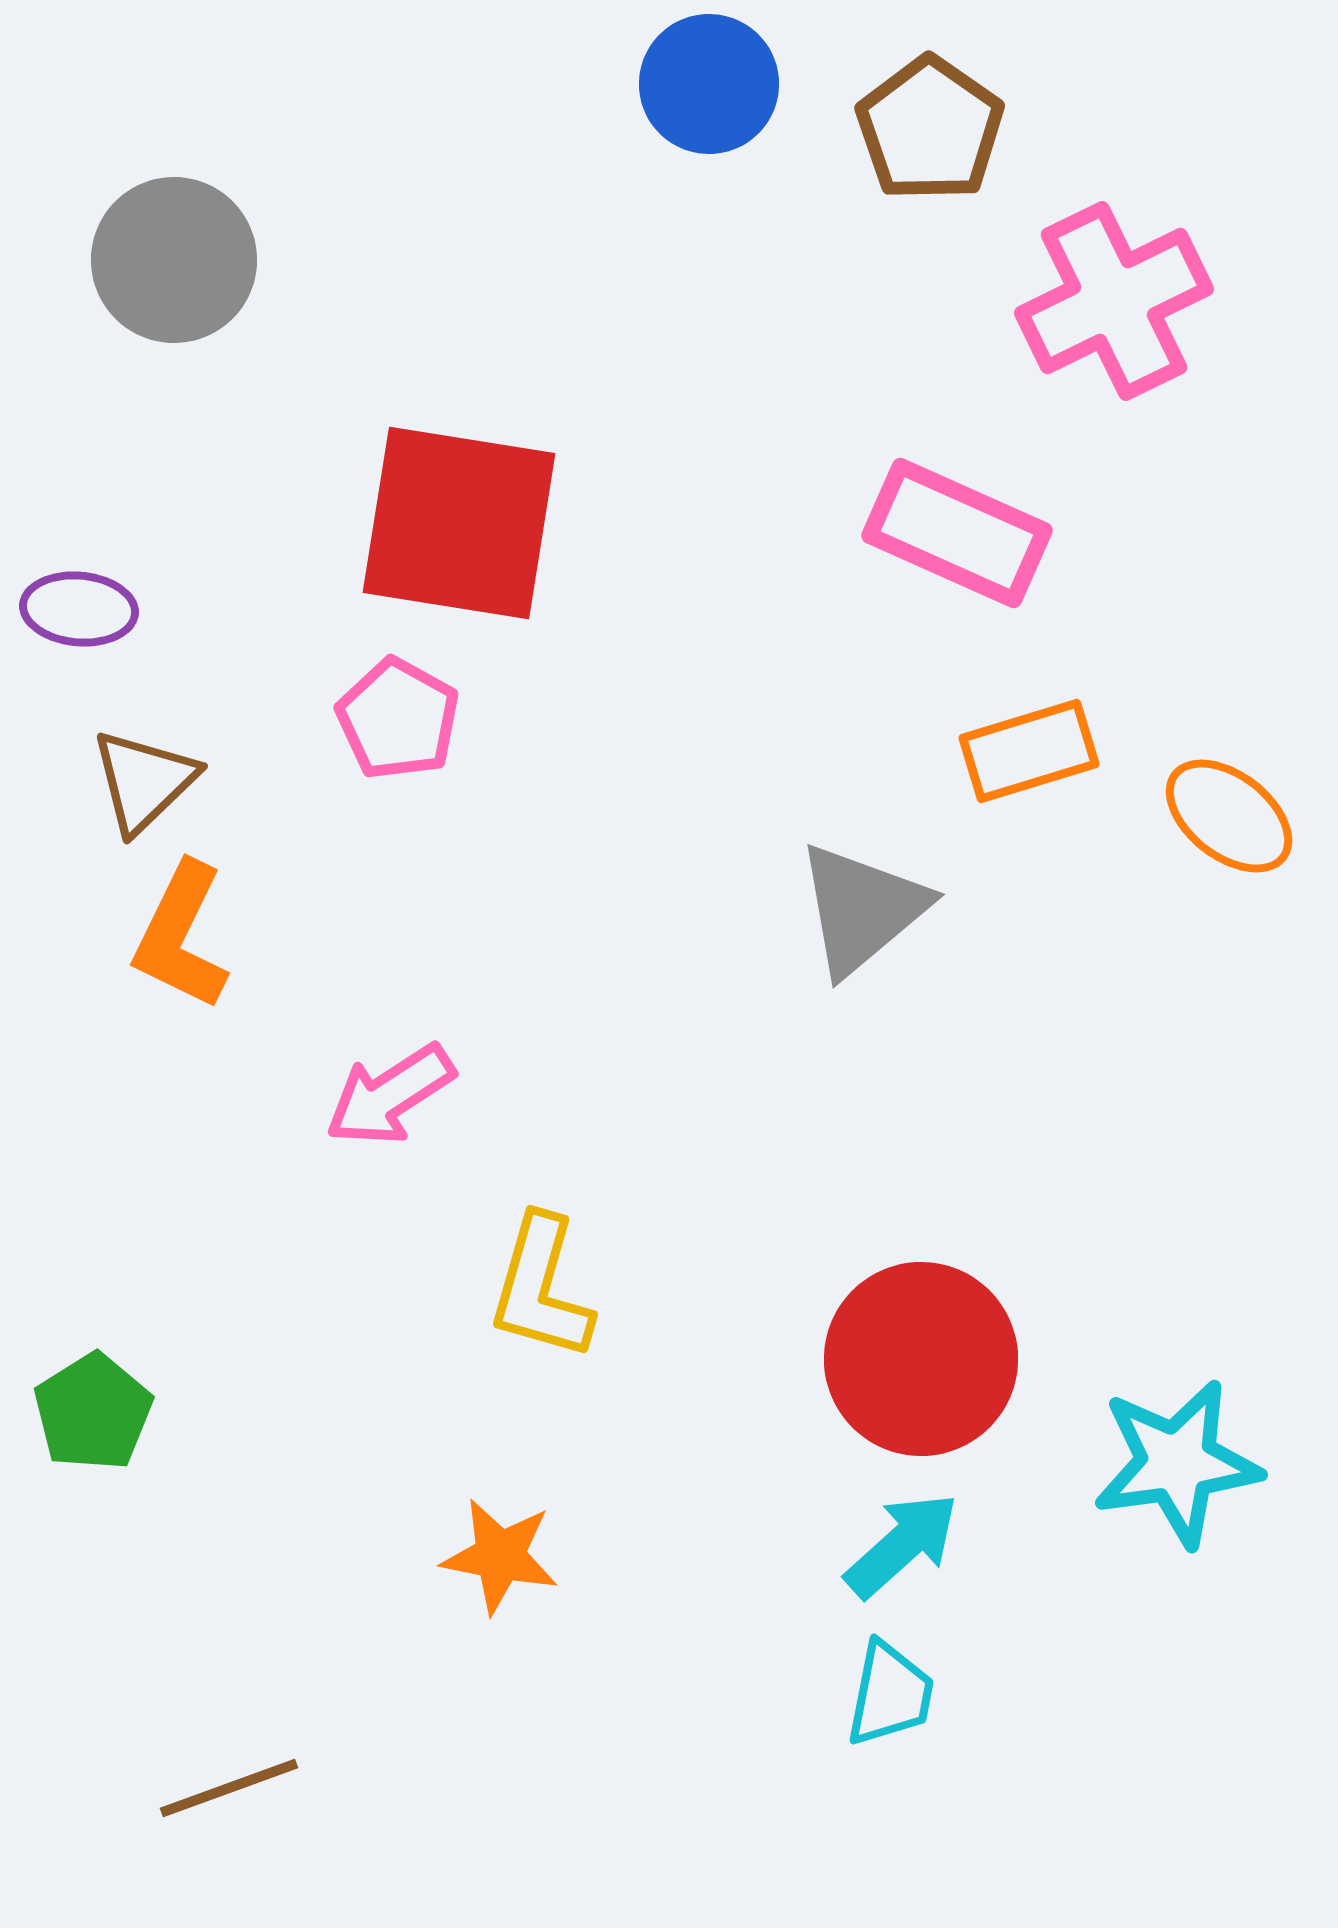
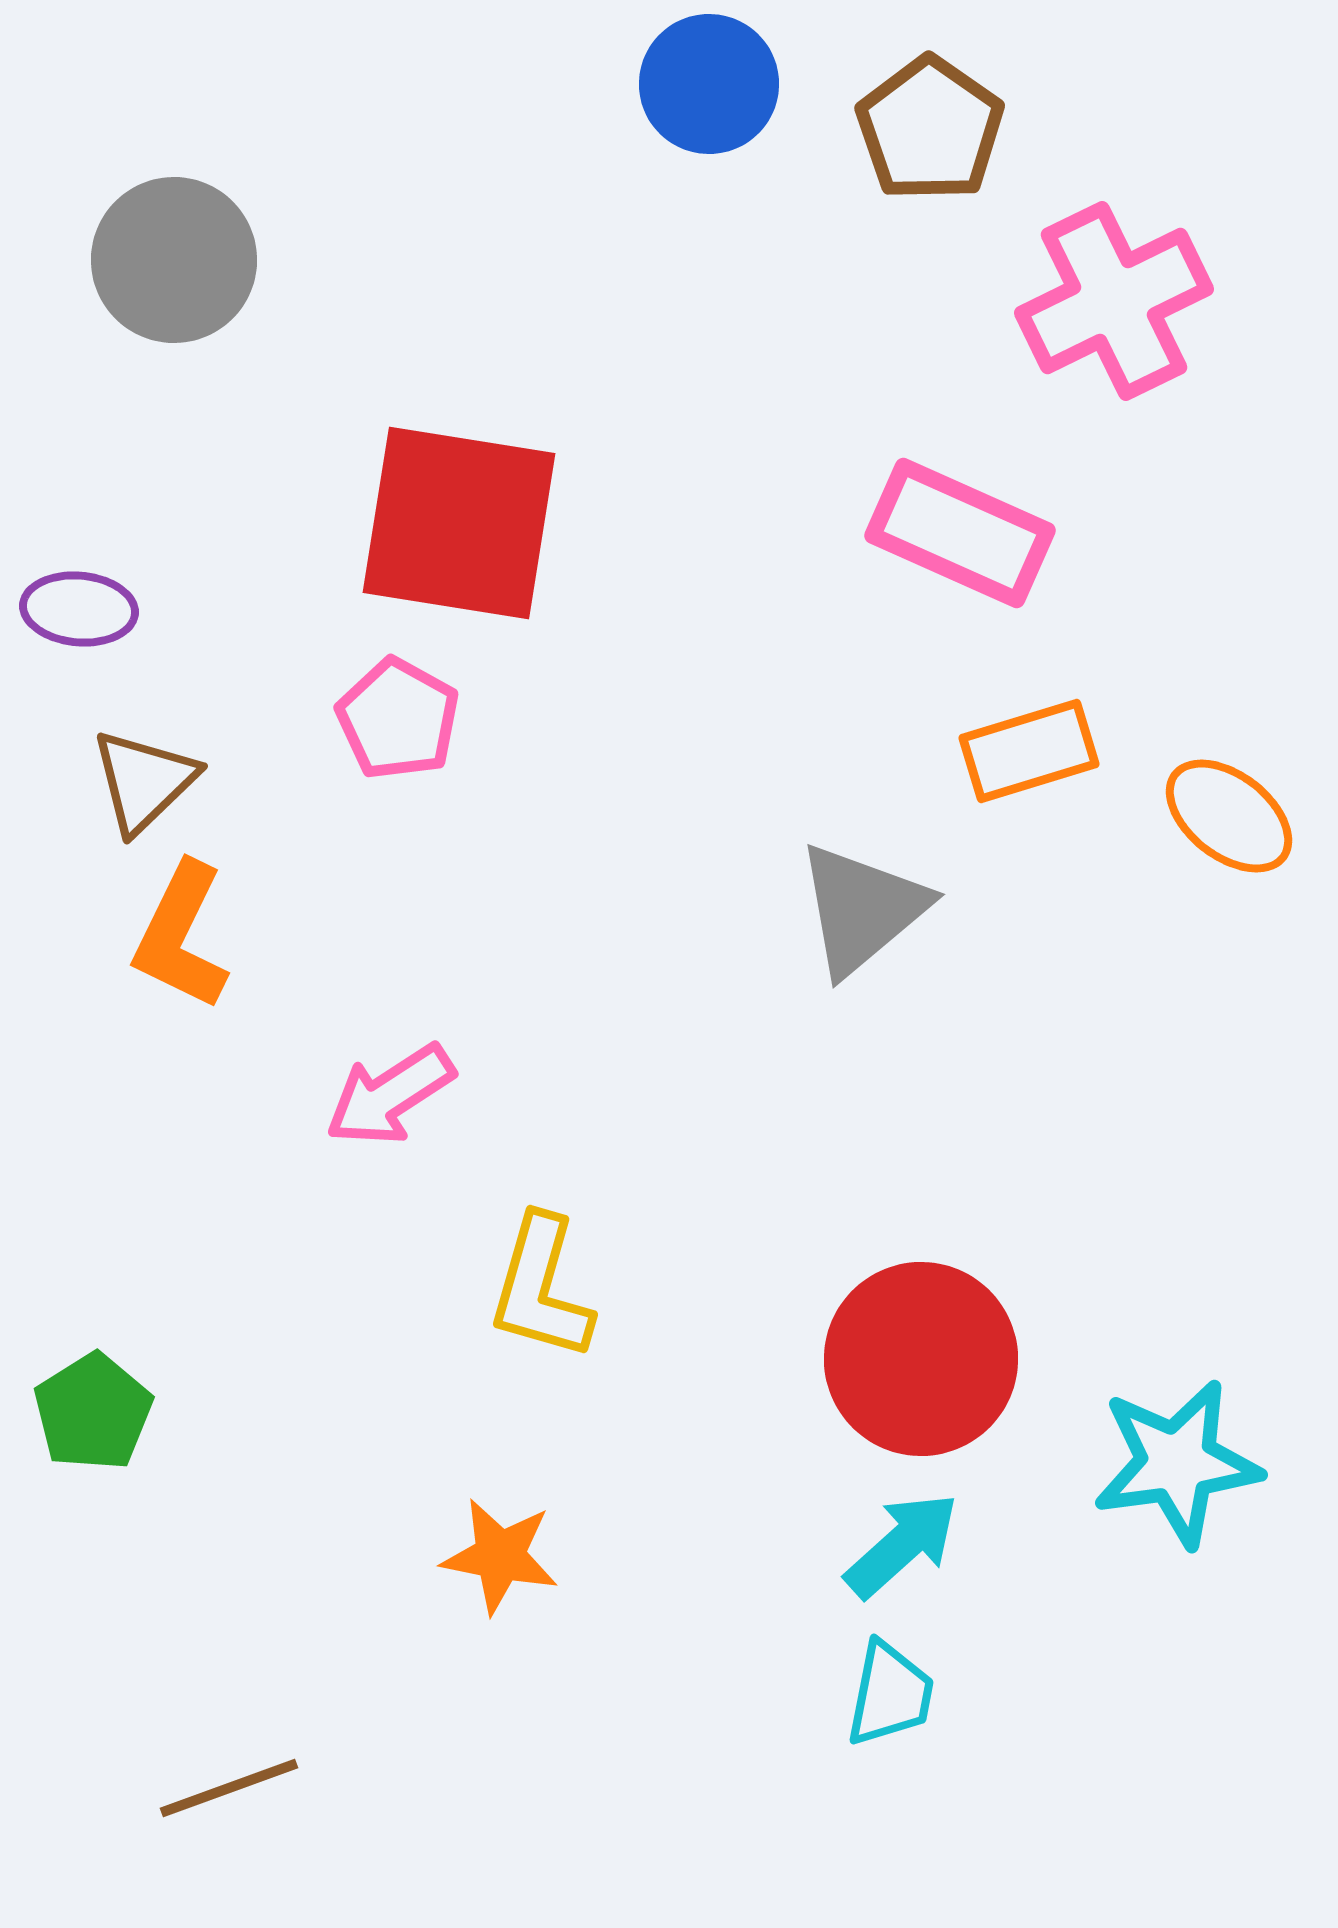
pink rectangle: moved 3 px right
